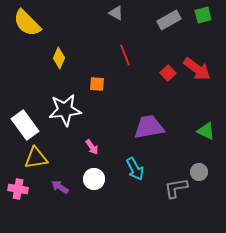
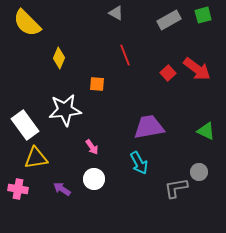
cyan arrow: moved 4 px right, 6 px up
purple arrow: moved 2 px right, 2 px down
